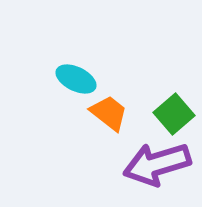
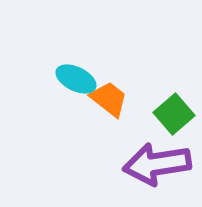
orange trapezoid: moved 14 px up
purple arrow: rotated 8 degrees clockwise
